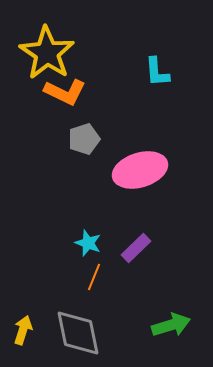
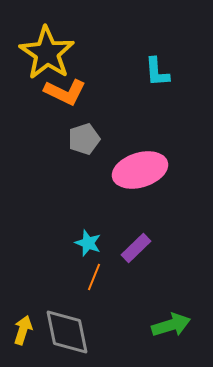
gray diamond: moved 11 px left, 1 px up
